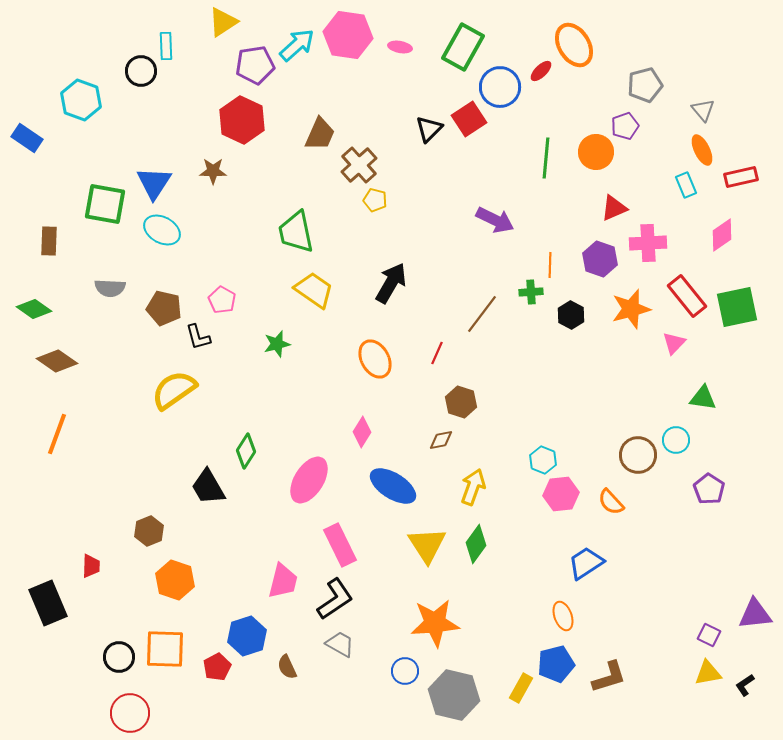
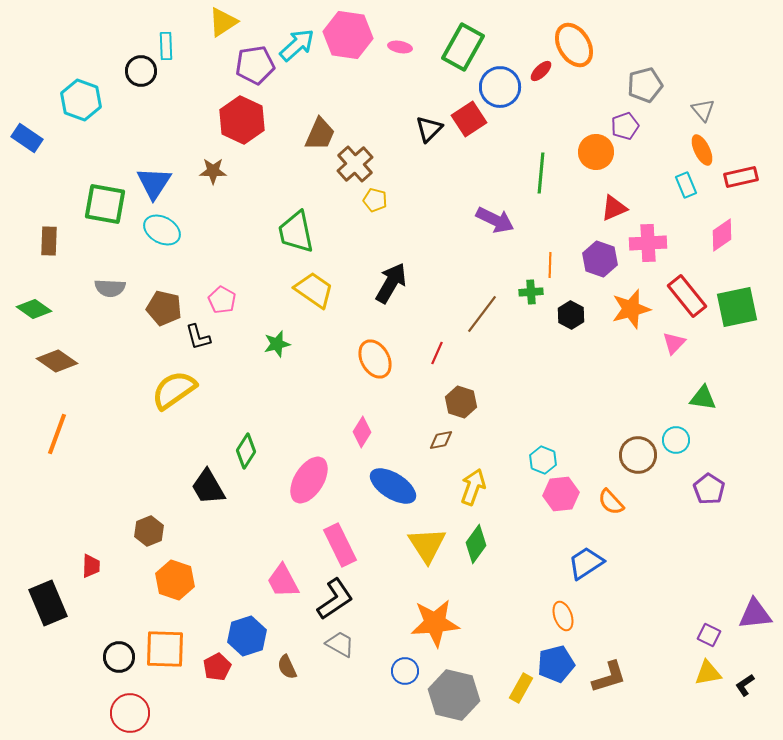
green line at (546, 158): moved 5 px left, 15 px down
brown cross at (359, 165): moved 4 px left, 1 px up
pink trapezoid at (283, 581): rotated 138 degrees clockwise
